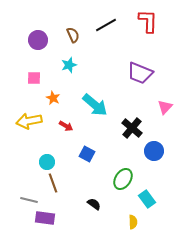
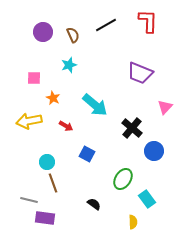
purple circle: moved 5 px right, 8 px up
